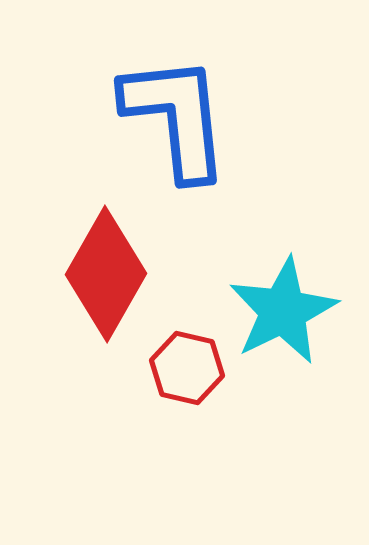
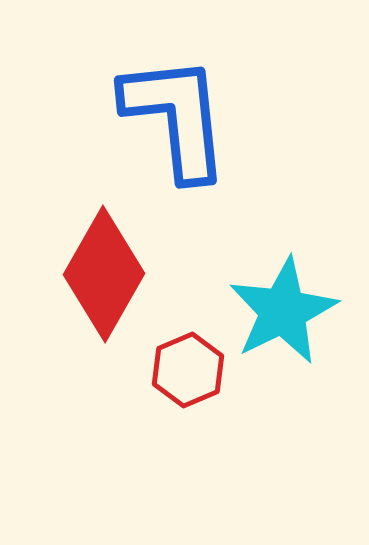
red diamond: moved 2 px left
red hexagon: moved 1 px right, 2 px down; rotated 24 degrees clockwise
